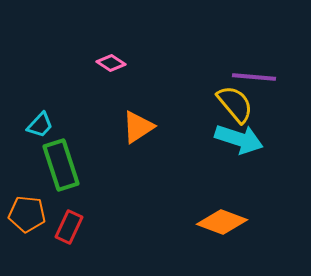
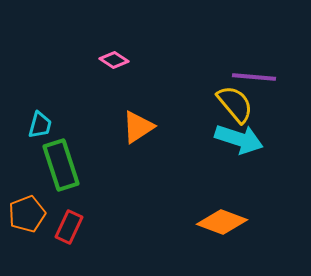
pink diamond: moved 3 px right, 3 px up
cyan trapezoid: rotated 28 degrees counterclockwise
orange pentagon: rotated 27 degrees counterclockwise
